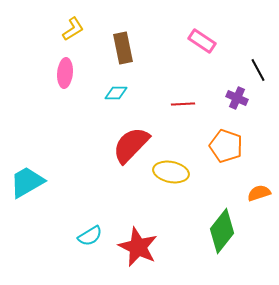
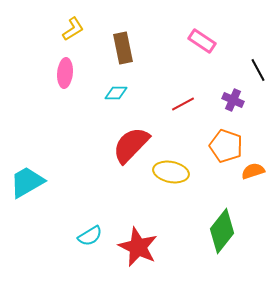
purple cross: moved 4 px left, 2 px down
red line: rotated 25 degrees counterclockwise
orange semicircle: moved 6 px left, 22 px up
